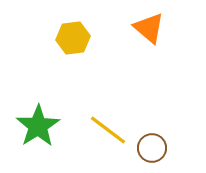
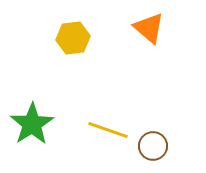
green star: moved 6 px left, 2 px up
yellow line: rotated 18 degrees counterclockwise
brown circle: moved 1 px right, 2 px up
